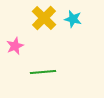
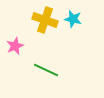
yellow cross: moved 1 px right, 2 px down; rotated 25 degrees counterclockwise
green line: moved 3 px right, 2 px up; rotated 30 degrees clockwise
